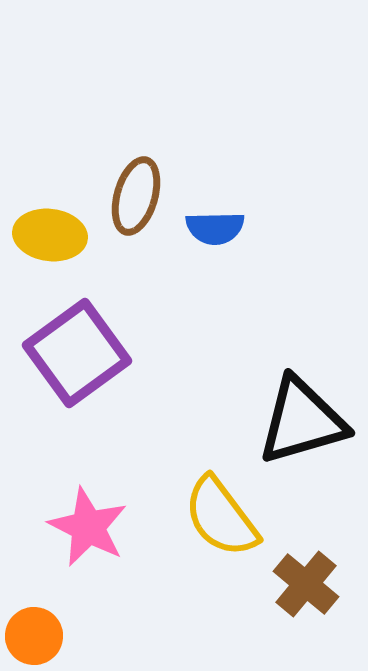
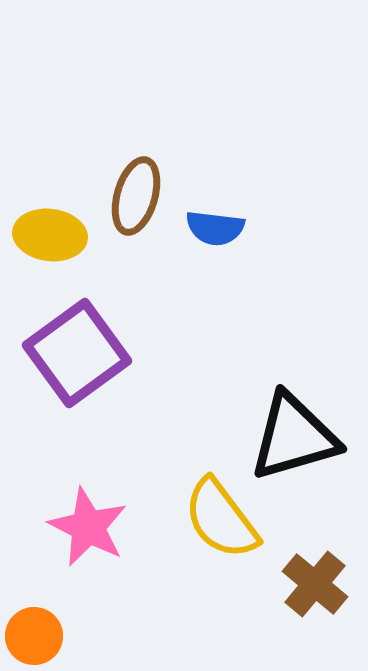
blue semicircle: rotated 8 degrees clockwise
black triangle: moved 8 px left, 16 px down
yellow semicircle: moved 2 px down
brown cross: moved 9 px right
